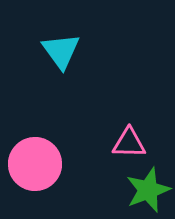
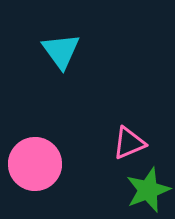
pink triangle: rotated 24 degrees counterclockwise
